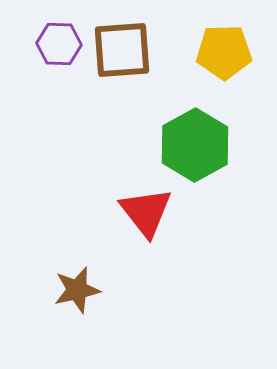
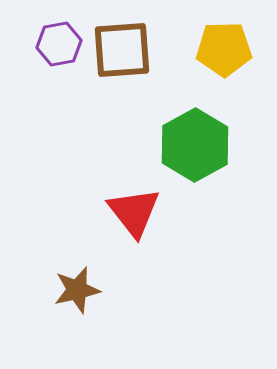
purple hexagon: rotated 12 degrees counterclockwise
yellow pentagon: moved 3 px up
red triangle: moved 12 px left
